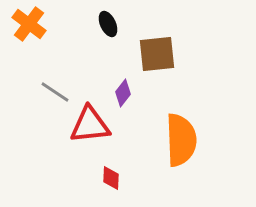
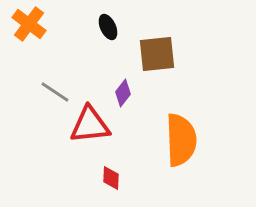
black ellipse: moved 3 px down
